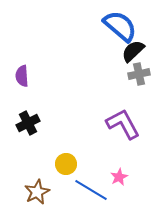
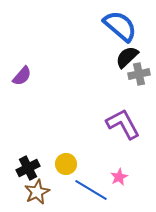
black semicircle: moved 6 px left, 6 px down
purple semicircle: rotated 135 degrees counterclockwise
black cross: moved 45 px down
